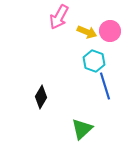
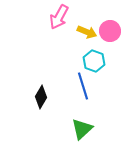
blue line: moved 22 px left
